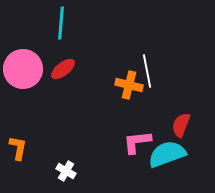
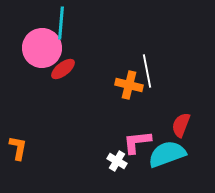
pink circle: moved 19 px right, 21 px up
white cross: moved 51 px right, 10 px up
